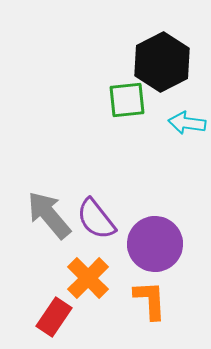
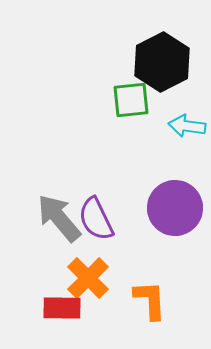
green square: moved 4 px right
cyan arrow: moved 3 px down
gray arrow: moved 10 px right, 3 px down
purple semicircle: rotated 12 degrees clockwise
purple circle: moved 20 px right, 36 px up
red rectangle: moved 8 px right, 9 px up; rotated 57 degrees clockwise
